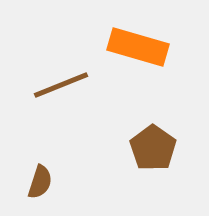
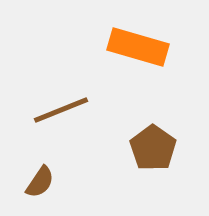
brown line: moved 25 px down
brown semicircle: rotated 16 degrees clockwise
